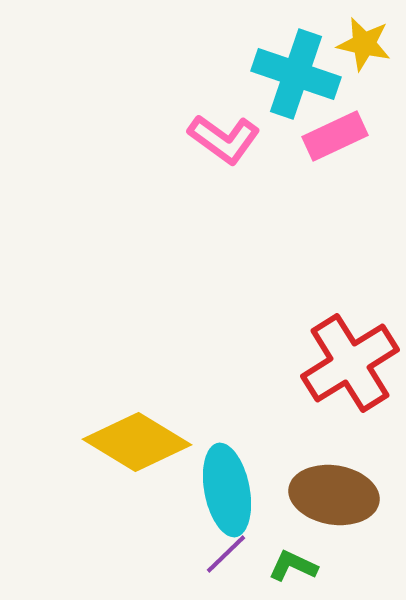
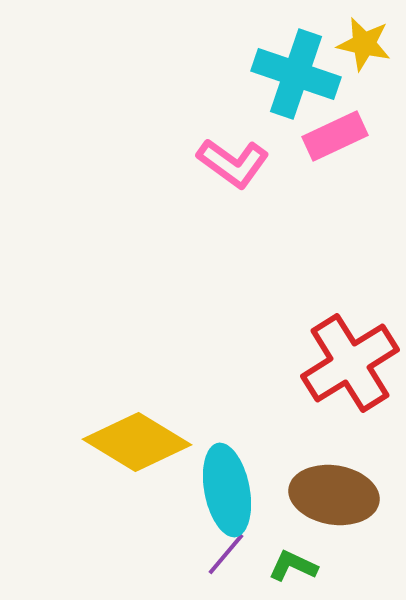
pink L-shape: moved 9 px right, 24 px down
purple line: rotated 6 degrees counterclockwise
